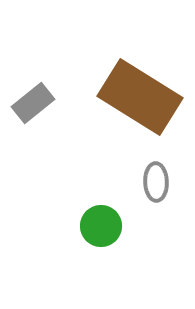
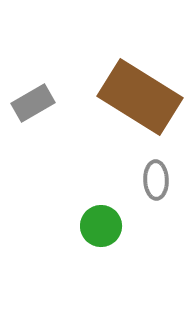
gray rectangle: rotated 9 degrees clockwise
gray ellipse: moved 2 px up
